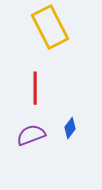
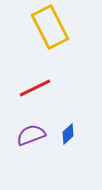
red line: rotated 64 degrees clockwise
blue diamond: moved 2 px left, 6 px down; rotated 10 degrees clockwise
